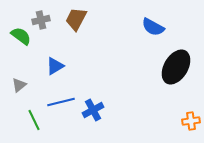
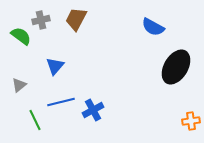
blue triangle: rotated 18 degrees counterclockwise
green line: moved 1 px right
